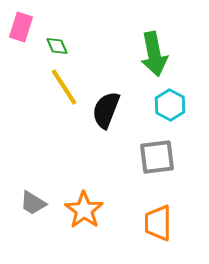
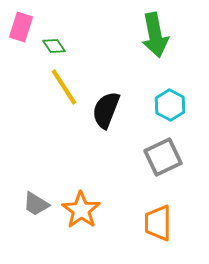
green diamond: moved 3 px left; rotated 10 degrees counterclockwise
green arrow: moved 1 px right, 19 px up
gray square: moved 6 px right; rotated 18 degrees counterclockwise
gray trapezoid: moved 3 px right, 1 px down
orange star: moved 3 px left
